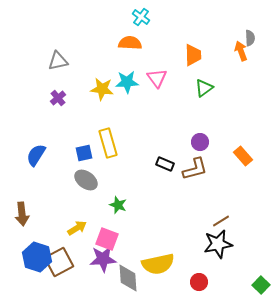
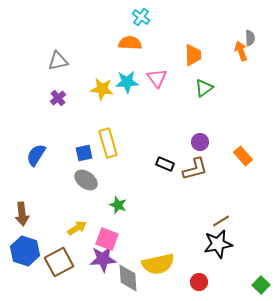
blue hexagon: moved 12 px left, 6 px up
